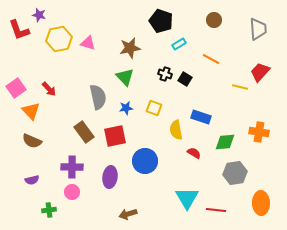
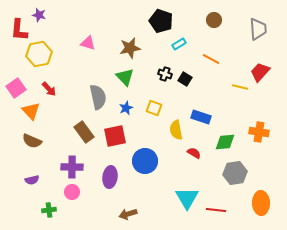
red L-shape: rotated 25 degrees clockwise
yellow hexagon: moved 20 px left, 15 px down
blue star: rotated 16 degrees counterclockwise
